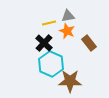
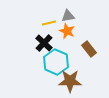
brown rectangle: moved 6 px down
cyan hexagon: moved 5 px right, 2 px up
